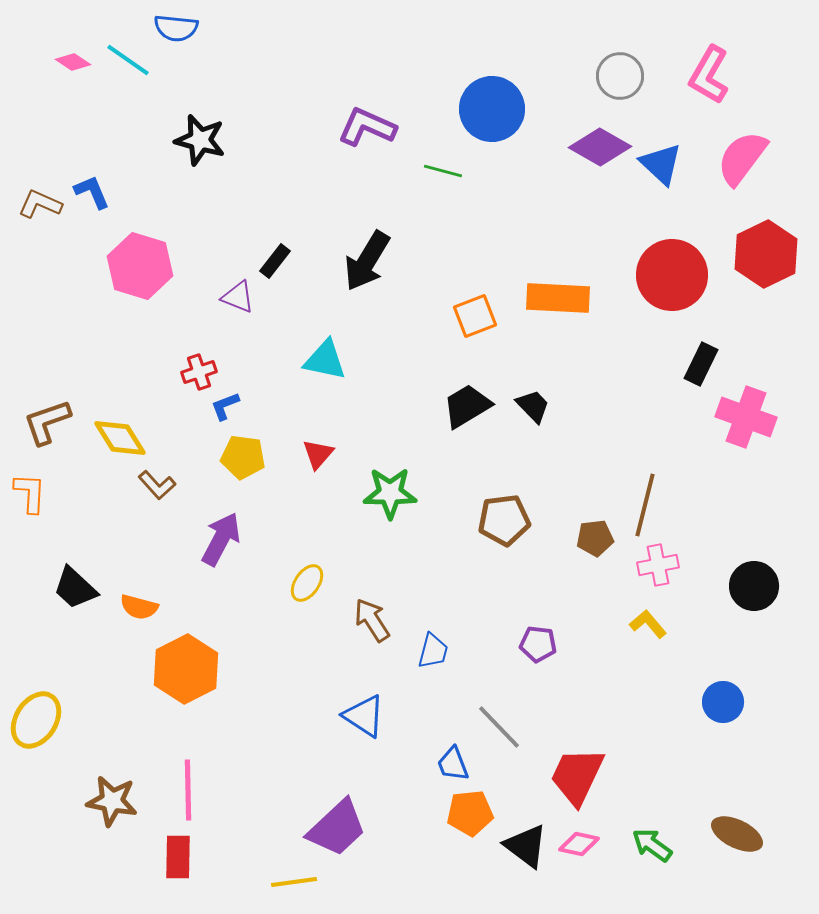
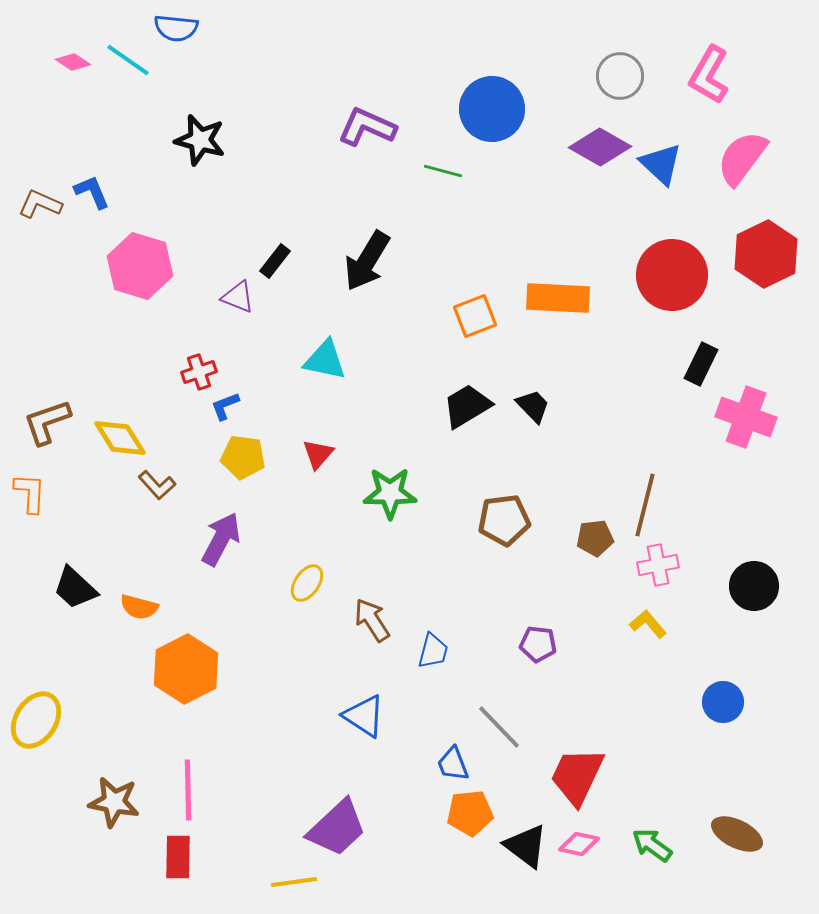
brown star at (112, 801): moved 2 px right, 1 px down
